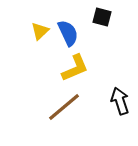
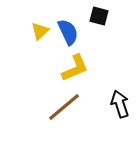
black square: moved 3 px left, 1 px up
blue semicircle: moved 1 px up
black arrow: moved 3 px down
